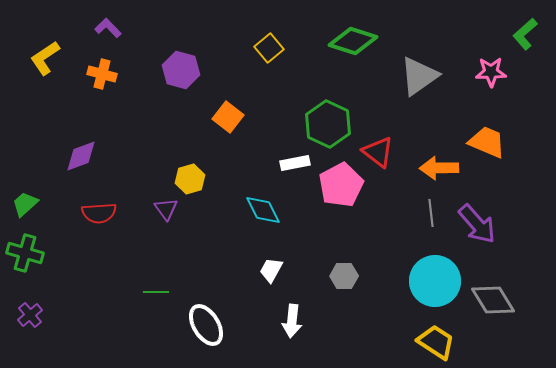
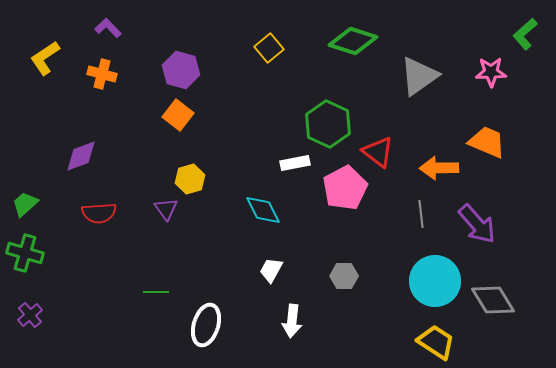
orange square: moved 50 px left, 2 px up
pink pentagon: moved 4 px right, 3 px down
gray line: moved 10 px left, 1 px down
white ellipse: rotated 48 degrees clockwise
